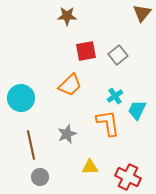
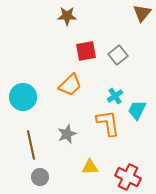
cyan circle: moved 2 px right, 1 px up
